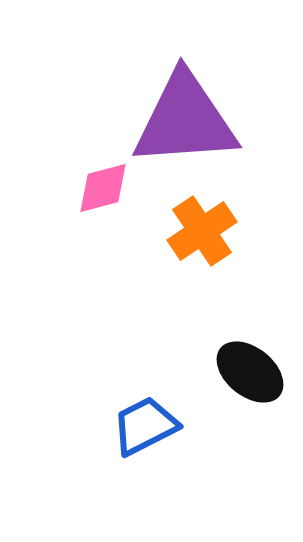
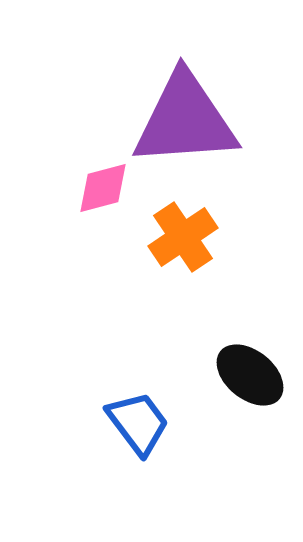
orange cross: moved 19 px left, 6 px down
black ellipse: moved 3 px down
blue trapezoid: moved 7 px left, 3 px up; rotated 80 degrees clockwise
